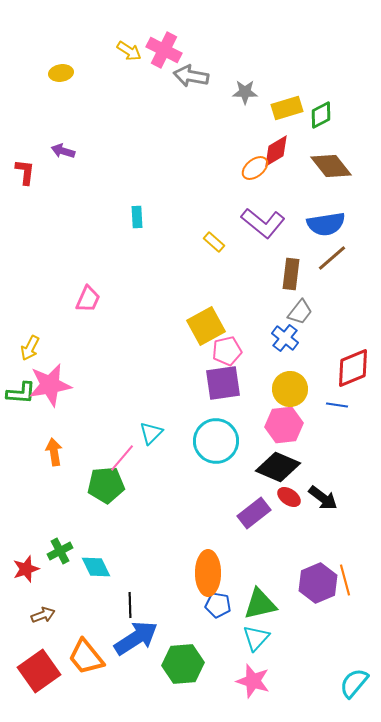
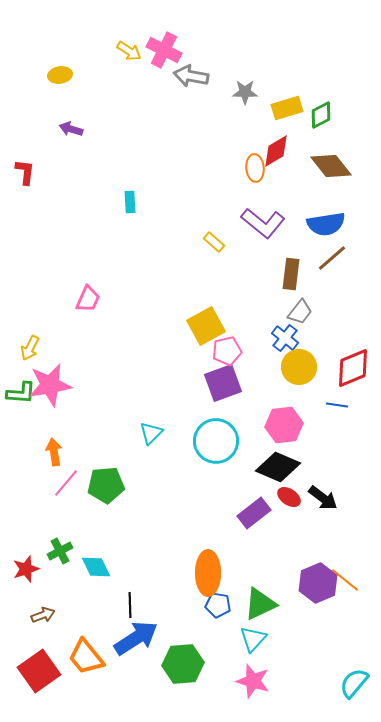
yellow ellipse at (61, 73): moved 1 px left, 2 px down
purple arrow at (63, 151): moved 8 px right, 22 px up
orange ellipse at (255, 168): rotated 56 degrees counterclockwise
cyan rectangle at (137, 217): moved 7 px left, 15 px up
purple square at (223, 383): rotated 12 degrees counterclockwise
yellow circle at (290, 389): moved 9 px right, 22 px up
pink line at (122, 458): moved 56 px left, 25 px down
orange line at (345, 580): rotated 36 degrees counterclockwise
green triangle at (260, 604): rotated 12 degrees counterclockwise
cyan triangle at (256, 638): moved 3 px left, 1 px down
